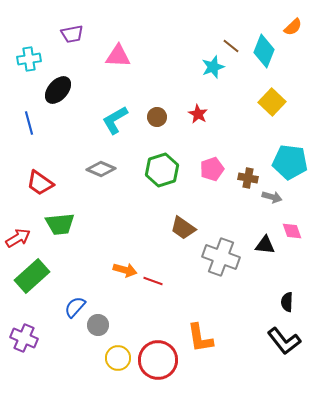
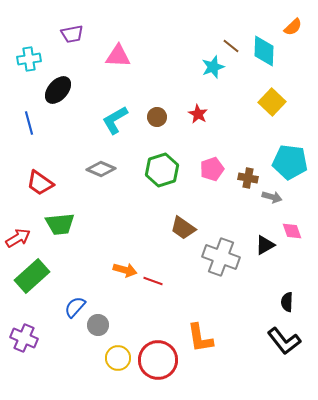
cyan diamond: rotated 20 degrees counterclockwise
black triangle: rotated 35 degrees counterclockwise
